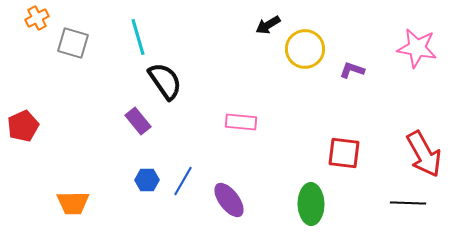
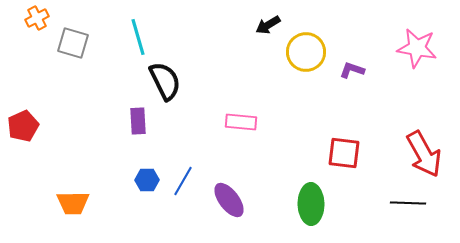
yellow circle: moved 1 px right, 3 px down
black semicircle: rotated 9 degrees clockwise
purple rectangle: rotated 36 degrees clockwise
